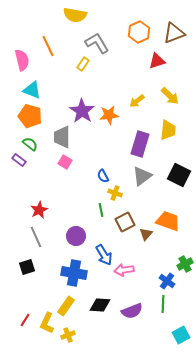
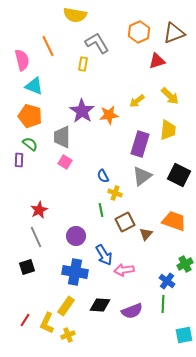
yellow rectangle at (83, 64): rotated 24 degrees counterclockwise
cyan triangle at (32, 90): moved 2 px right, 4 px up
purple rectangle at (19, 160): rotated 56 degrees clockwise
orange trapezoid at (168, 221): moved 6 px right
blue cross at (74, 273): moved 1 px right, 1 px up
cyan square at (181, 335): moved 3 px right; rotated 18 degrees clockwise
